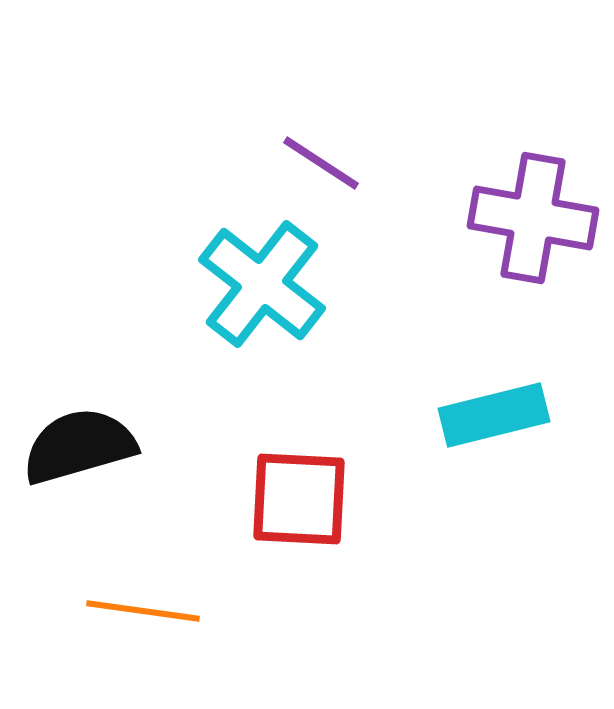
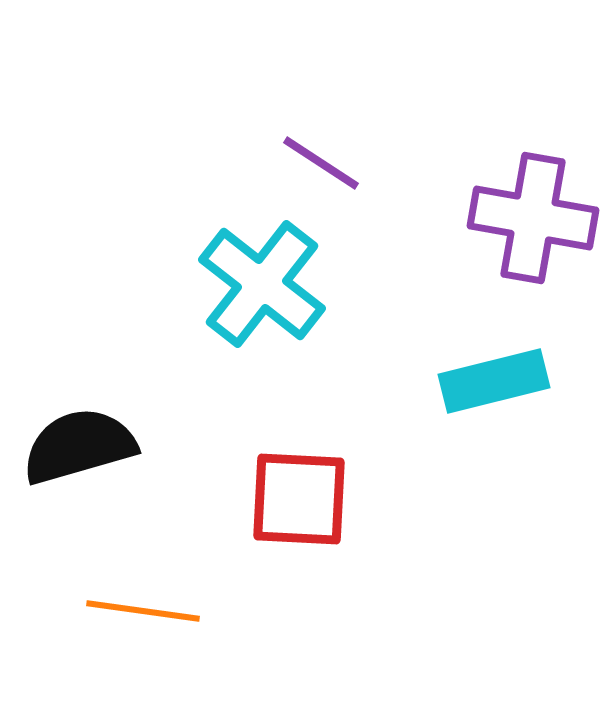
cyan rectangle: moved 34 px up
